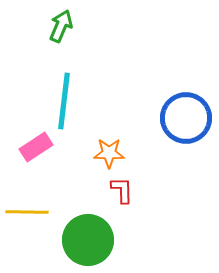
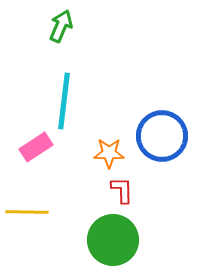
blue circle: moved 24 px left, 18 px down
green circle: moved 25 px right
